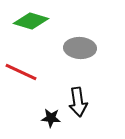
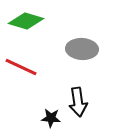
green diamond: moved 5 px left
gray ellipse: moved 2 px right, 1 px down
red line: moved 5 px up
